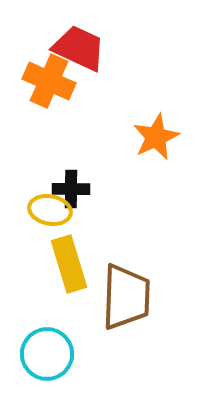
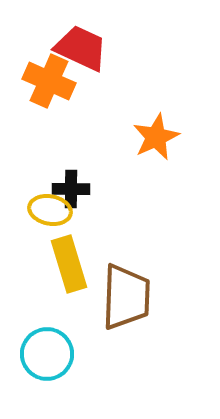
red trapezoid: moved 2 px right
